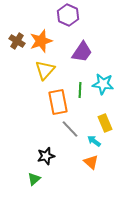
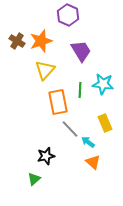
purple trapezoid: moved 1 px left, 1 px up; rotated 65 degrees counterclockwise
cyan arrow: moved 6 px left, 1 px down
orange triangle: moved 2 px right
